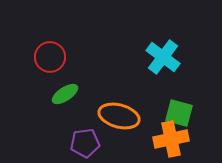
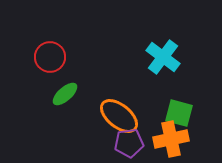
green ellipse: rotated 8 degrees counterclockwise
orange ellipse: rotated 24 degrees clockwise
purple pentagon: moved 44 px right
